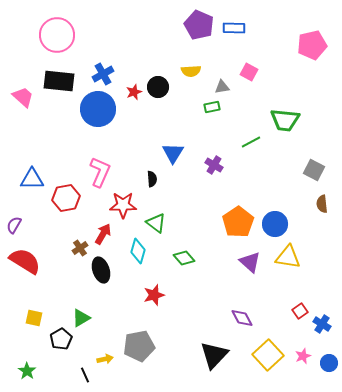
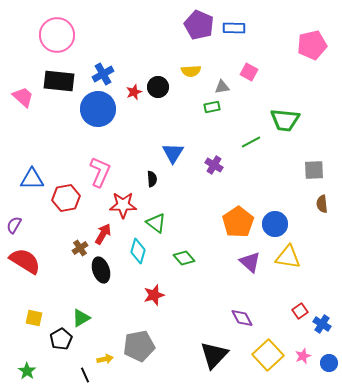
gray square at (314, 170): rotated 30 degrees counterclockwise
